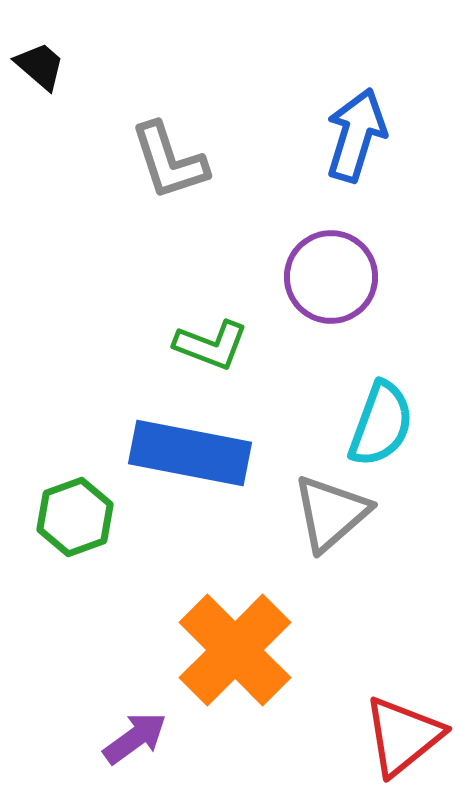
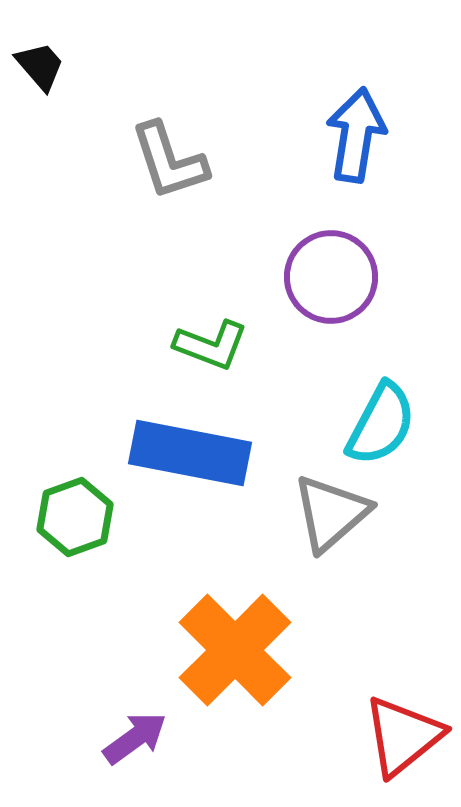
black trapezoid: rotated 8 degrees clockwise
blue arrow: rotated 8 degrees counterclockwise
cyan semicircle: rotated 8 degrees clockwise
